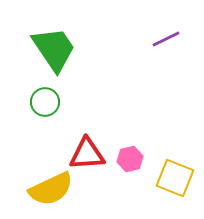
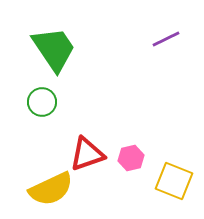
green circle: moved 3 px left
red triangle: rotated 15 degrees counterclockwise
pink hexagon: moved 1 px right, 1 px up
yellow square: moved 1 px left, 3 px down
